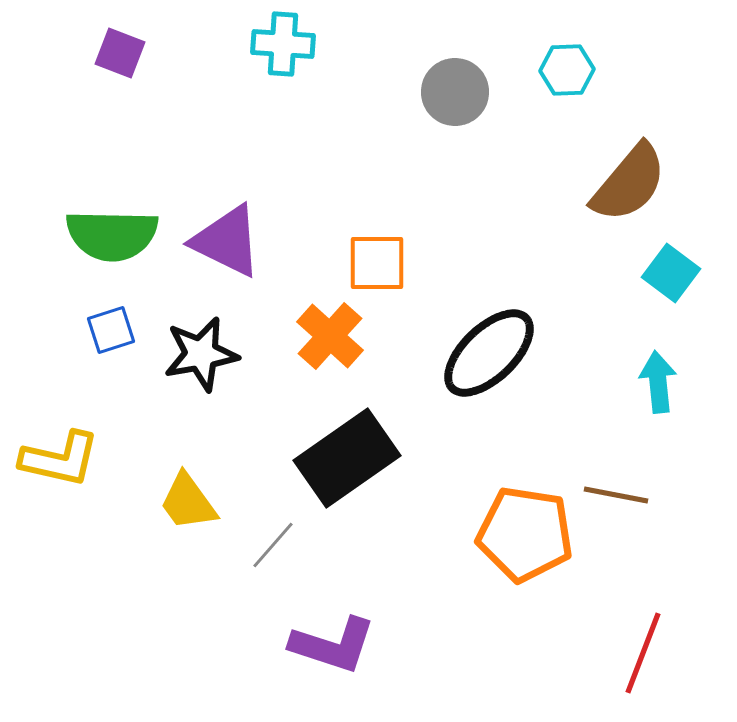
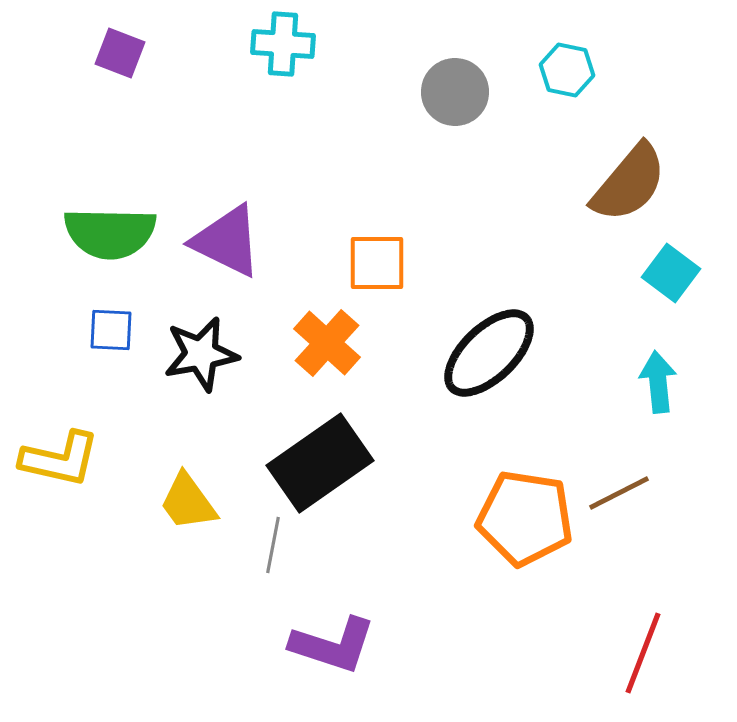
cyan hexagon: rotated 14 degrees clockwise
green semicircle: moved 2 px left, 2 px up
blue square: rotated 21 degrees clockwise
orange cross: moved 3 px left, 7 px down
black rectangle: moved 27 px left, 5 px down
brown line: moved 3 px right, 2 px up; rotated 38 degrees counterclockwise
orange pentagon: moved 16 px up
gray line: rotated 30 degrees counterclockwise
